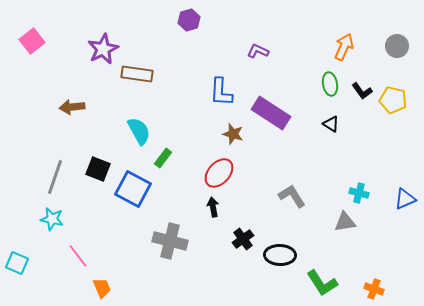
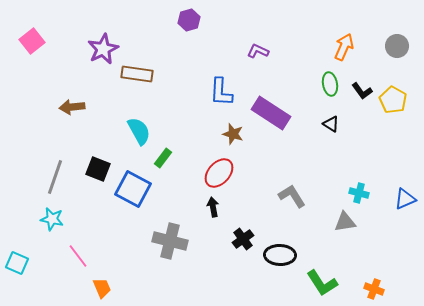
yellow pentagon: rotated 16 degrees clockwise
